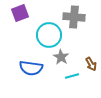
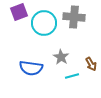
purple square: moved 1 px left, 1 px up
cyan circle: moved 5 px left, 12 px up
